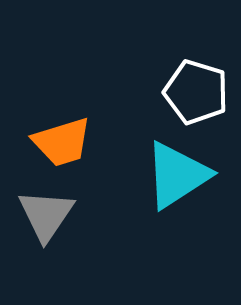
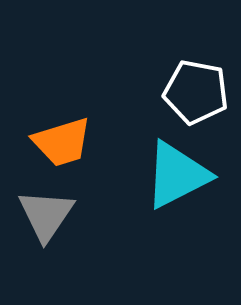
white pentagon: rotated 6 degrees counterclockwise
cyan triangle: rotated 6 degrees clockwise
